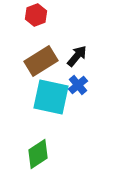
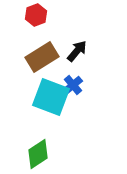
black arrow: moved 5 px up
brown rectangle: moved 1 px right, 4 px up
blue cross: moved 5 px left
cyan square: rotated 9 degrees clockwise
